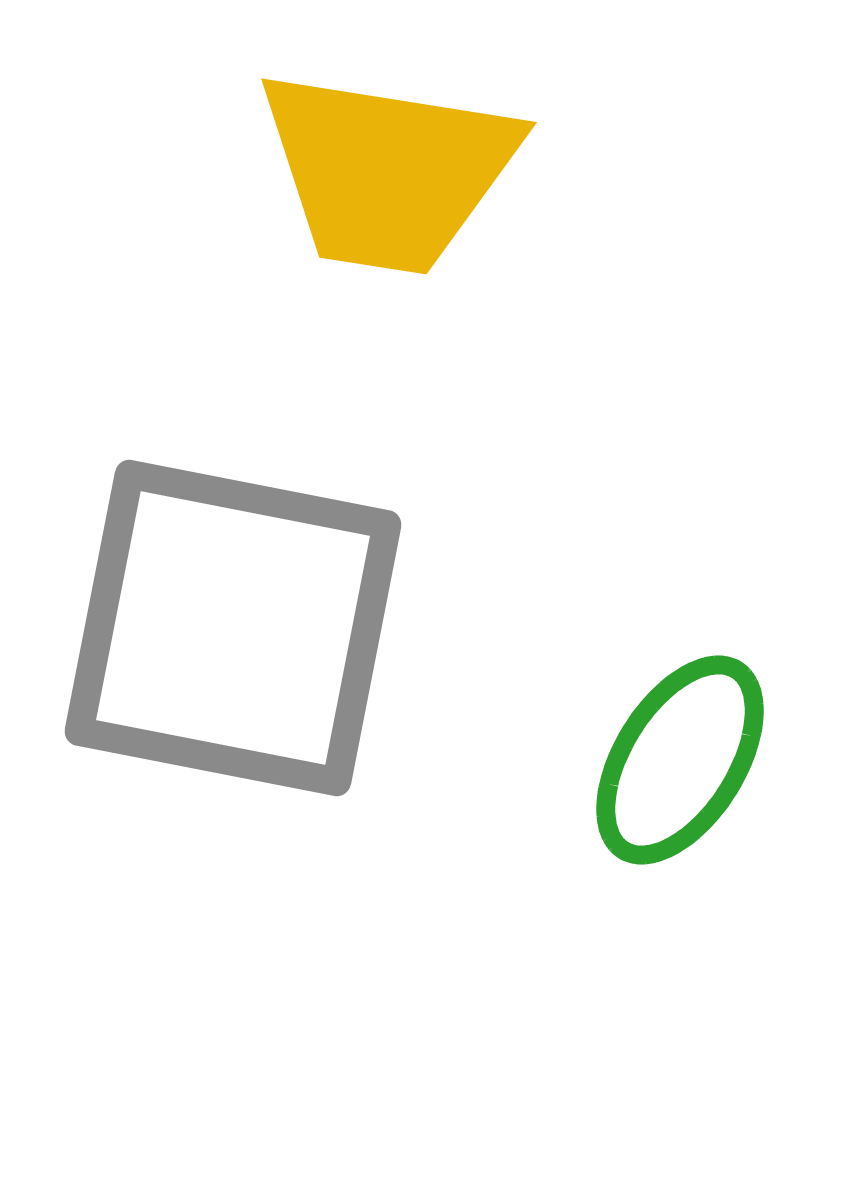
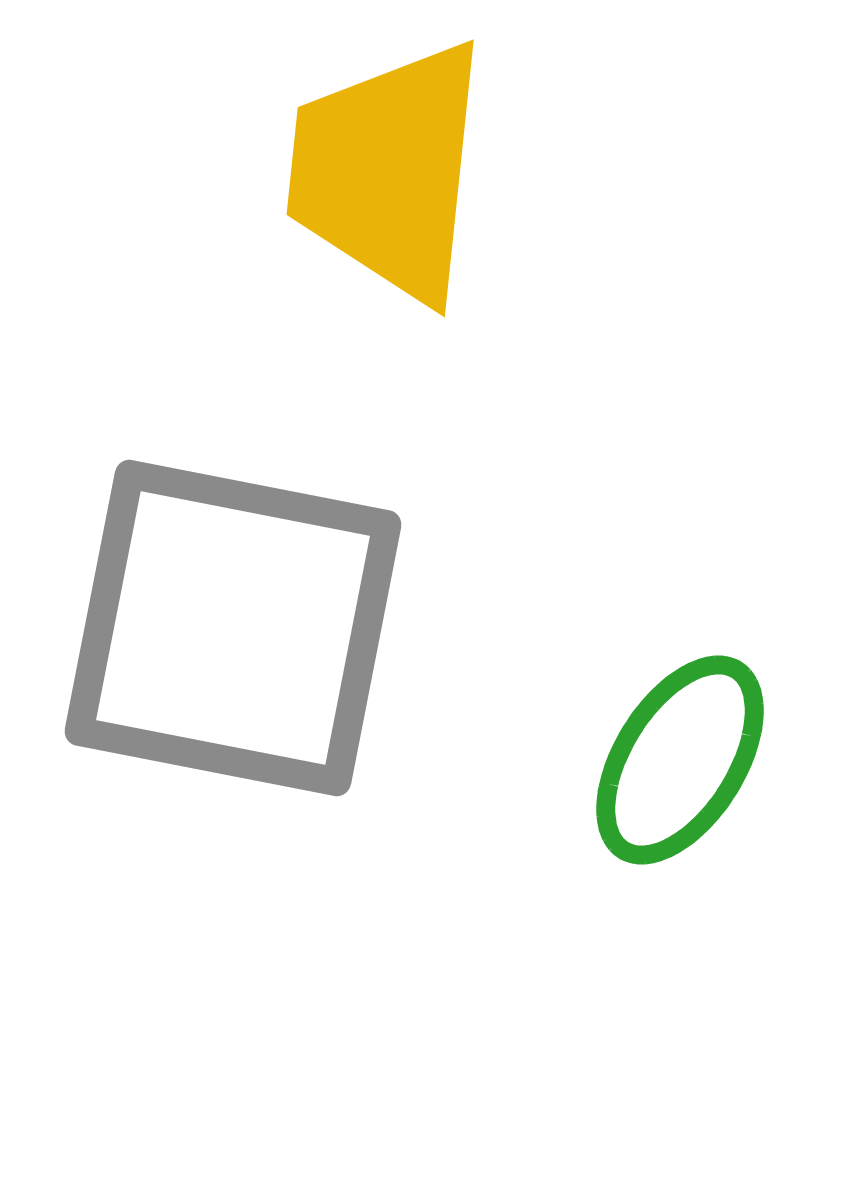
yellow trapezoid: rotated 87 degrees clockwise
